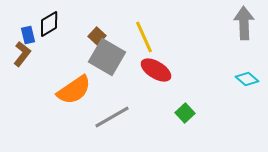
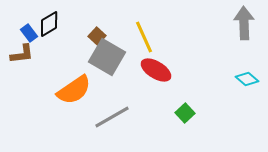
blue rectangle: moved 1 px right, 2 px up; rotated 24 degrees counterclockwise
brown L-shape: rotated 45 degrees clockwise
